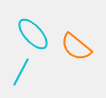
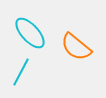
cyan ellipse: moved 3 px left, 1 px up
